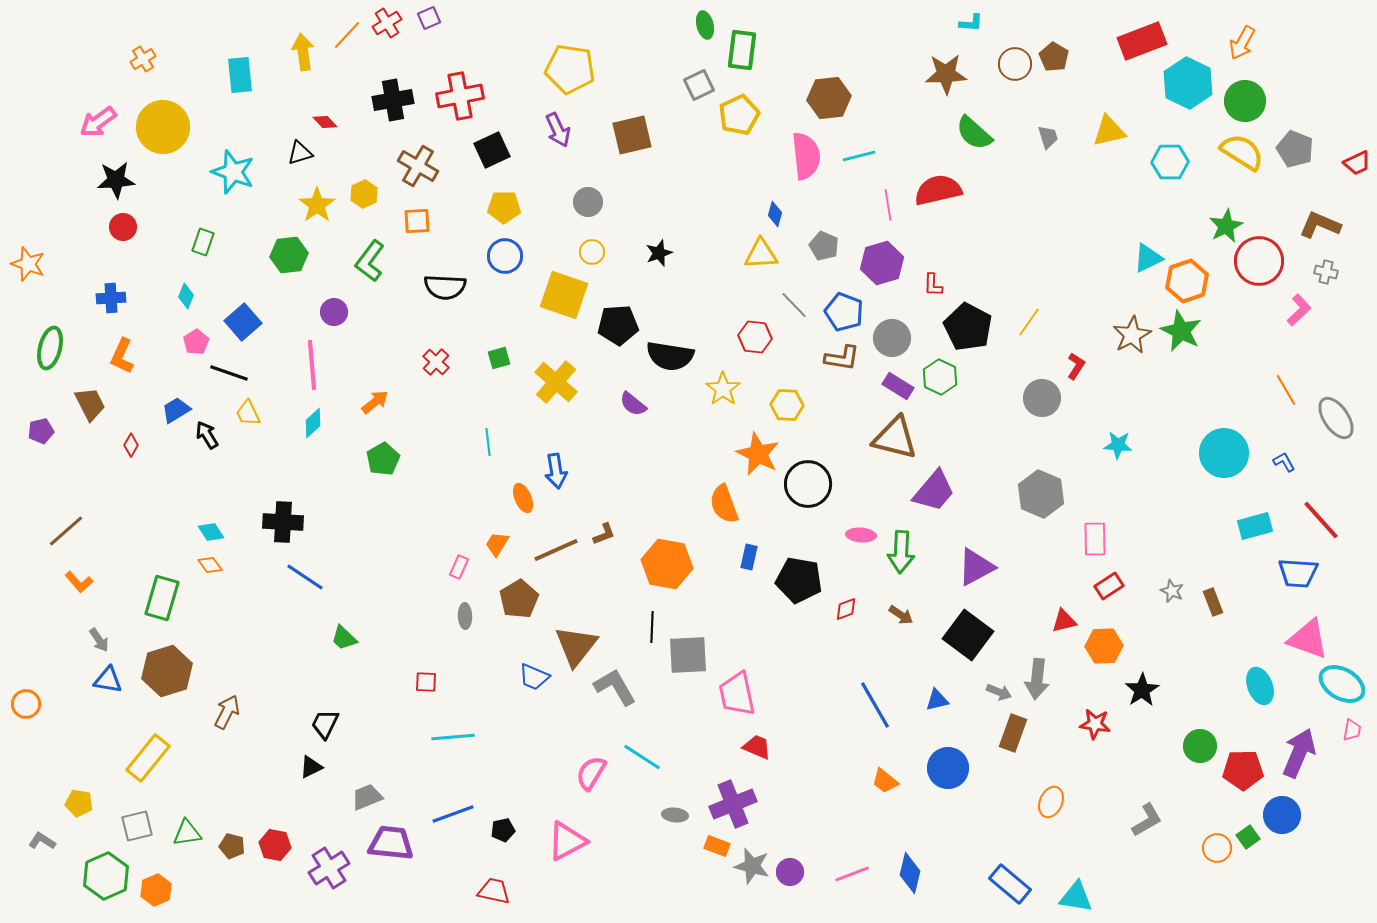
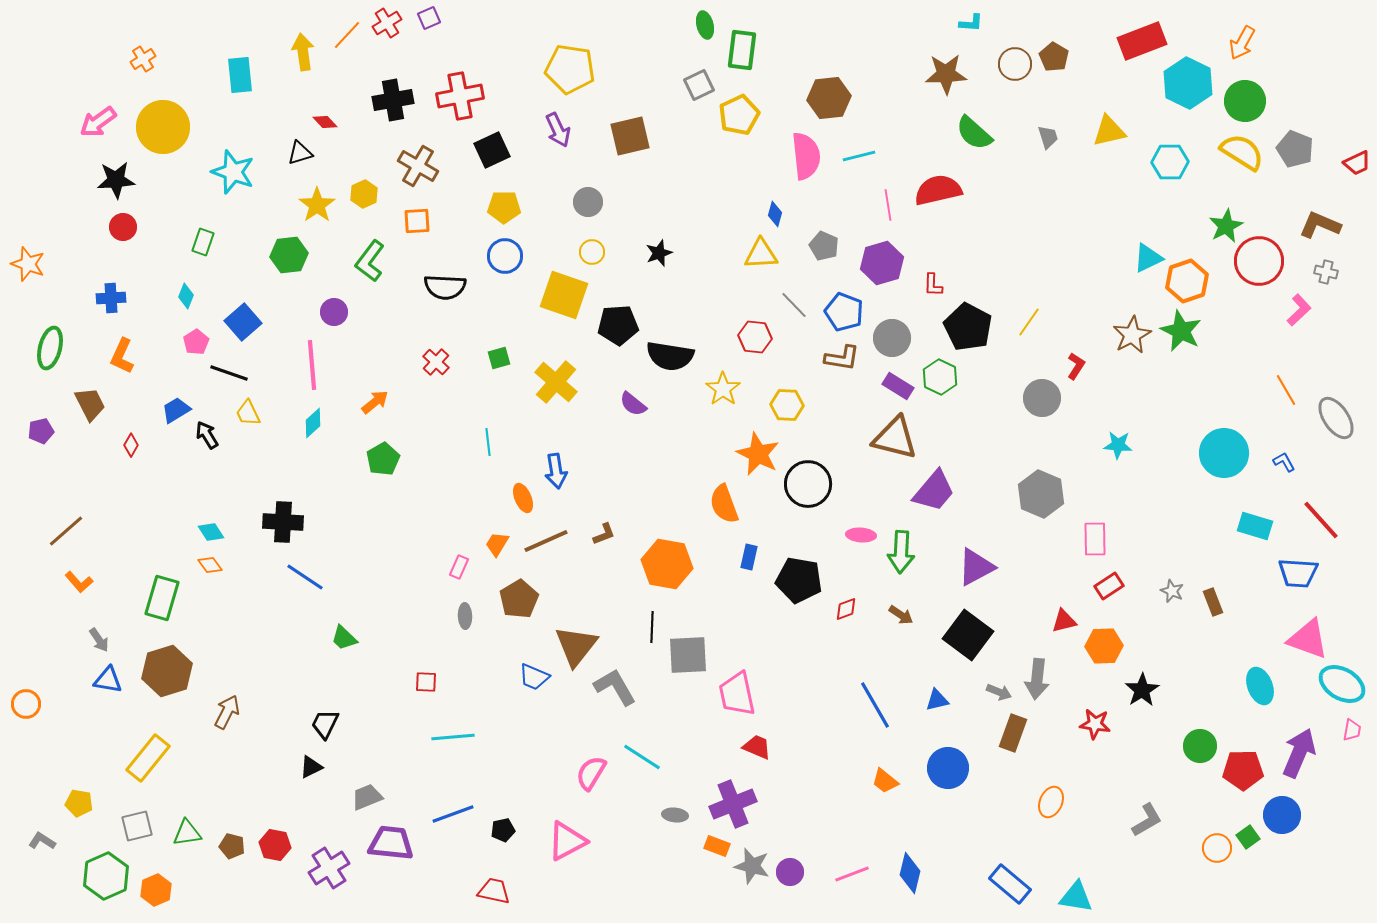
brown square at (632, 135): moved 2 px left, 1 px down
cyan rectangle at (1255, 526): rotated 32 degrees clockwise
brown line at (556, 550): moved 10 px left, 9 px up
